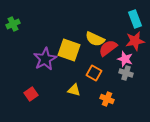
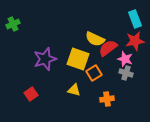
yellow square: moved 9 px right, 9 px down
purple star: rotated 10 degrees clockwise
orange square: rotated 28 degrees clockwise
orange cross: rotated 32 degrees counterclockwise
